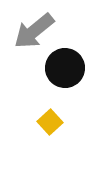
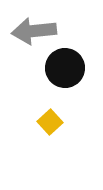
gray arrow: rotated 33 degrees clockwise
